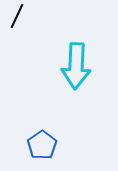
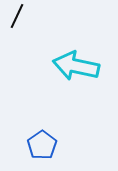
cyan arrow: rotated 99 degrees clockwise
